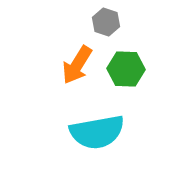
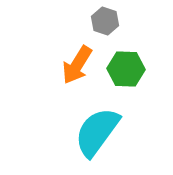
gray hexagon: moved 1 px left, 1 px up
cyan semicircle: rotated 136 degrees clockwise
